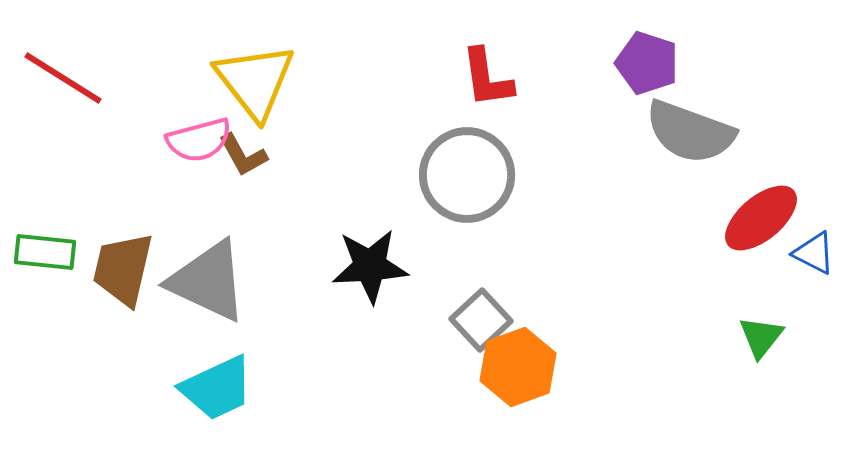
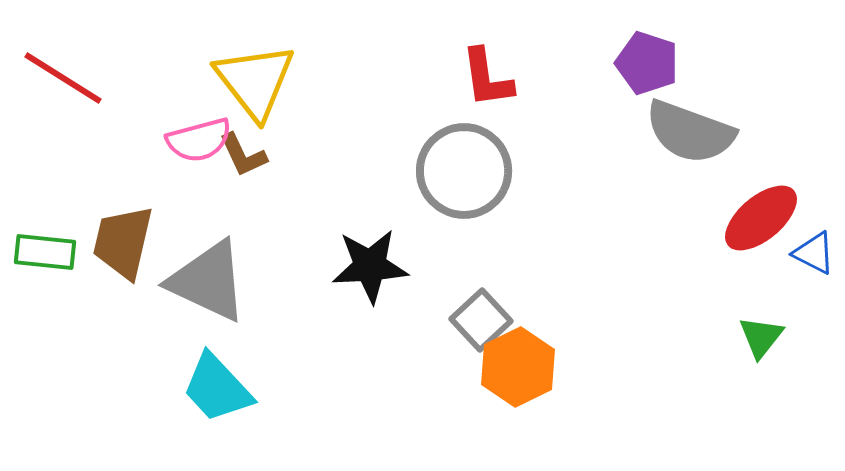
brown L-shape: rotated 4 degrees clockwise
gray circle: moved 3 px left, 4 px up
brown trapezoid: moved 27 px up
orange hexagon: rotated 6 degrees counterclockwise
cyan trapezoid: rotated 72 degrees clockwise
